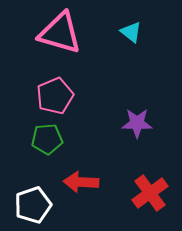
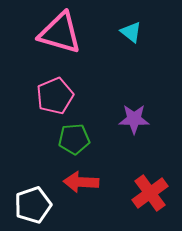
purple star: moved 3 px left, 4 px up
green pentagon: moved 27 px right
